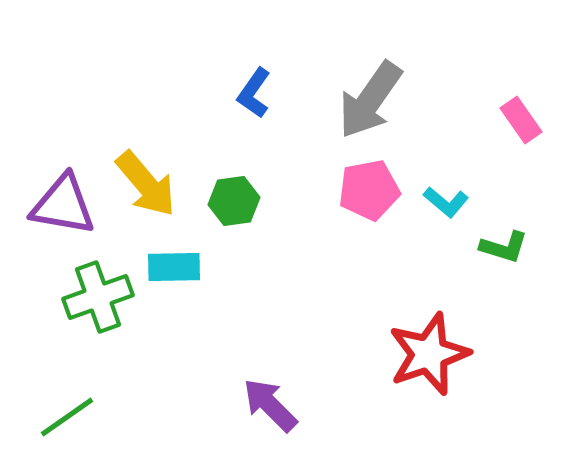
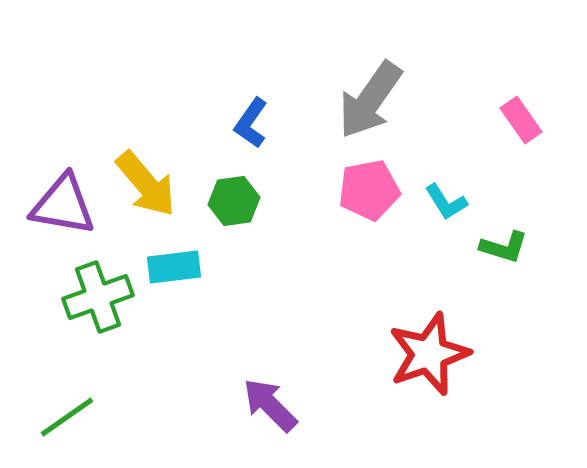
blue L-shape: moved 3 px left, 30 px down
cyan L-shape: rotated 18 degrees clockwise
cyan rectangle: rotated 6 degrees counterclockwise
